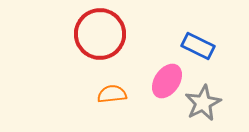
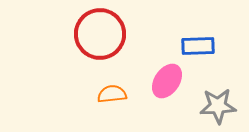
blue rectangle: rotated 28 degrees counterclockwise
gray star: moved 15 px right, 3 px down; rotated 24 degrees clockwise
